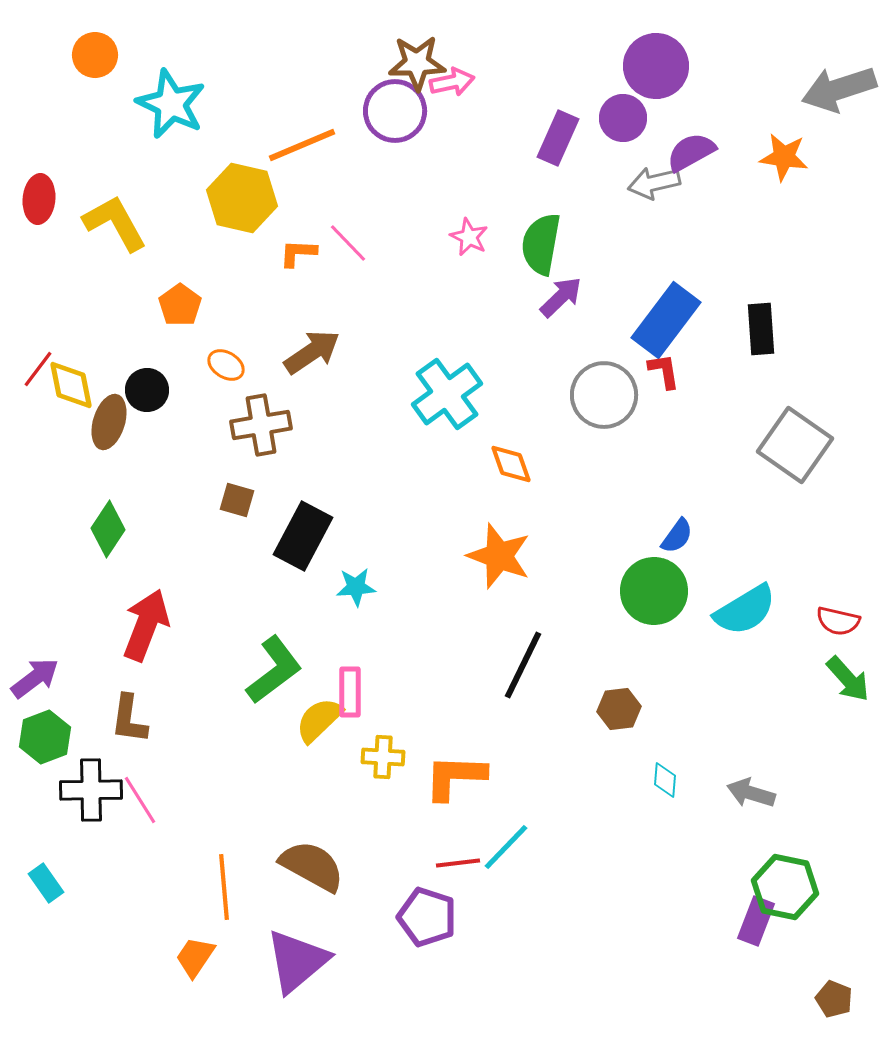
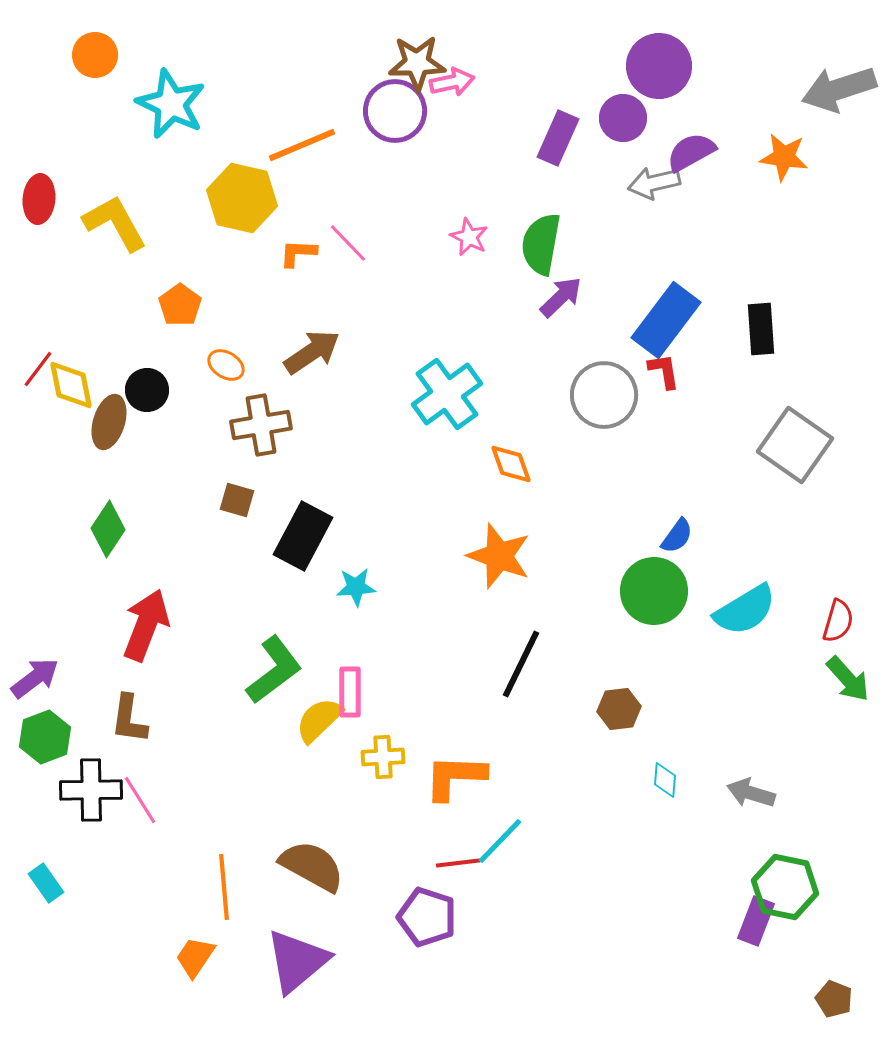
purple circle at (656, 66): moved 3 px right
red semicircle at (838, 621): rotated 87 degrees counterclockwise
black line at (523, 665): moved 2 px left, 1 px up
yellow cross at (383, 757): rotated 6 degrees counterclockwise
cyan line at (506, 847): moved 6 px left, 6 px up
